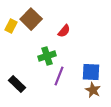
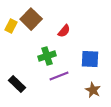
blue square: moved 1 px left, 13 px up
purple line: rotated 48 degrees clockwise
